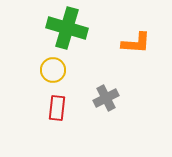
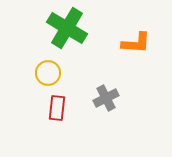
green cross: rotated 15 degrees clockwise
yellow circle: moved 5 px left, 3 px down
